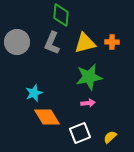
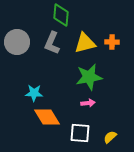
cyan star: rotated 24 degrees clockwise
white square: rotated 25 degrees clockwise
